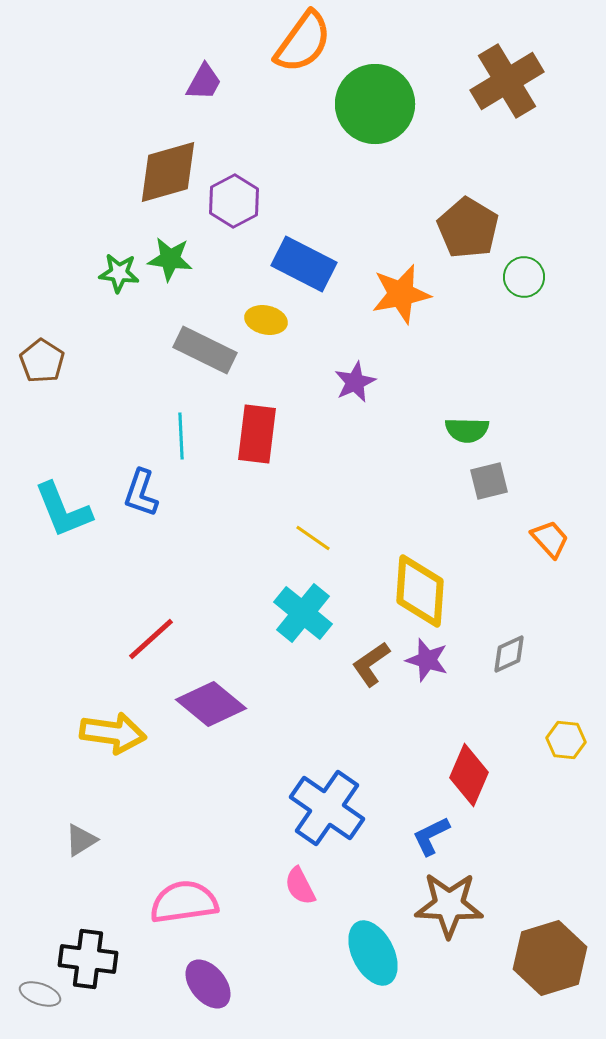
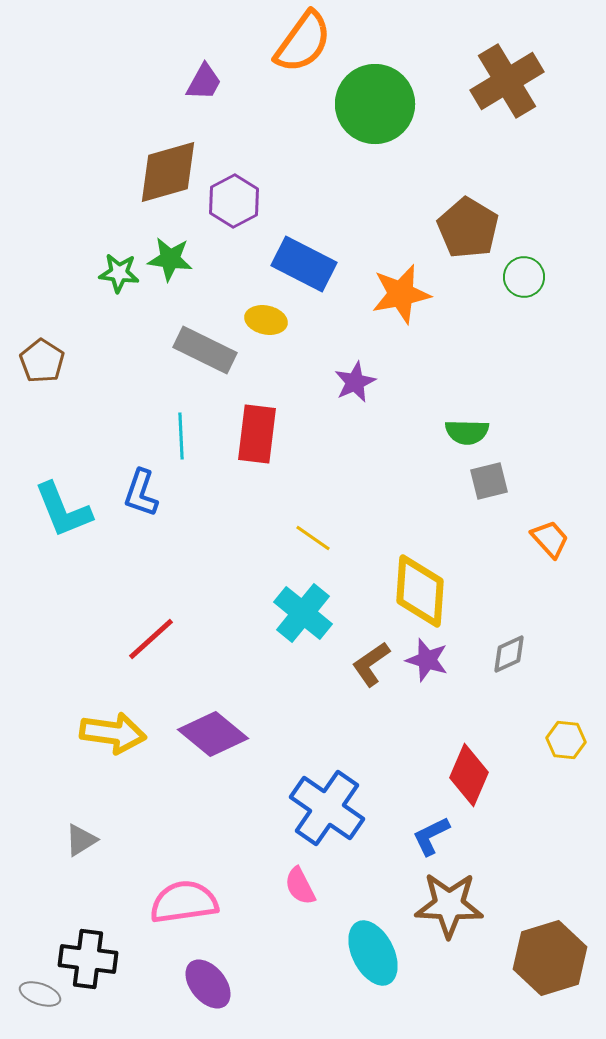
green semicircle at (467, 430): moved 2 px down
purple diamond at (211, 704): moved 2 px right, 30 px down
